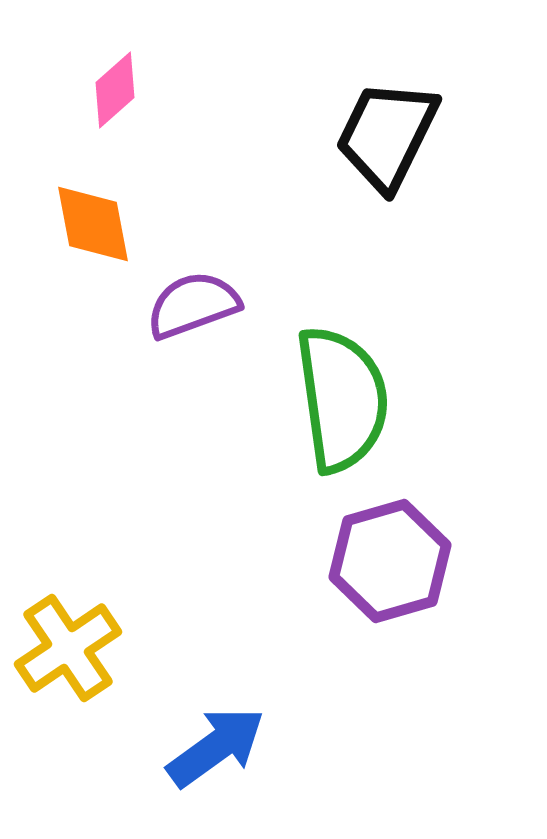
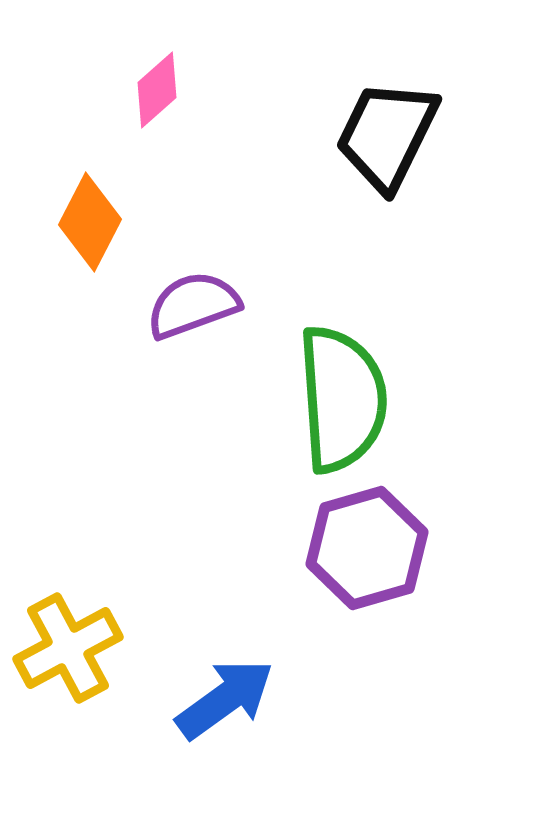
pink diamond: moved 42 px right
orange diamond: moved 3 px left, 2 px up; rotated 38 degrees clockwise
green semicircle: rotated 4 degrees clockwise
purple hexagon: moved 23 px left, 13 px up
yellow cross: rotated 6 degrees clockwise
blue arrow: moved 9 px right, 48 px up
